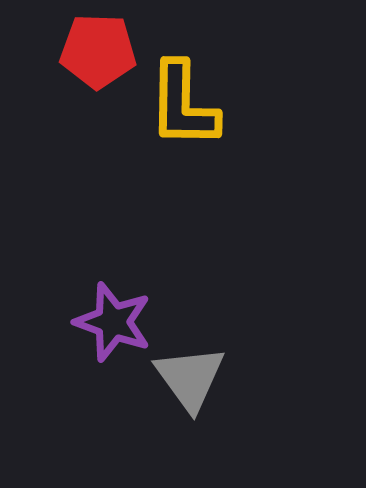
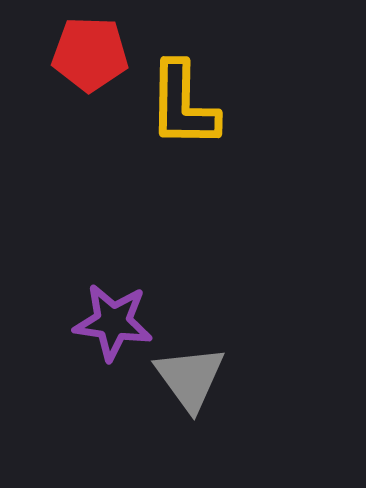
red pentagon: moved 8 px left, 3 px down
purple star: rotated 12 degrees counterclockwise
